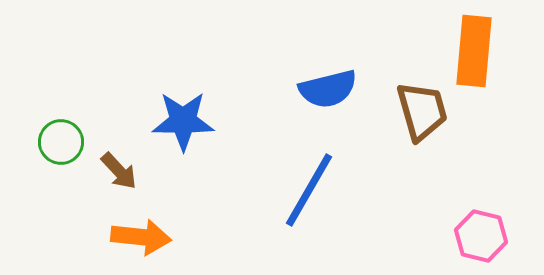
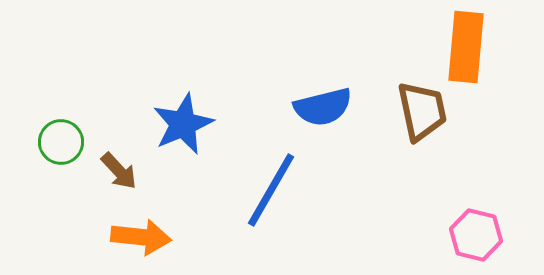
orange rectangle: moved 8 px left, 4 px up
blue semicircle: moved 5 px left, 18 px down
brown trapezoid: rotated 4 degrees clockwise
blue star: moved 3 px down; rotated 24 degrees counterclockwise
blue line: moved 38 px left
pink hexagon: moved 5 px left, 1 px up
